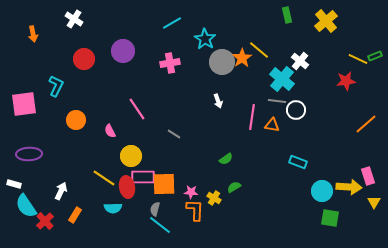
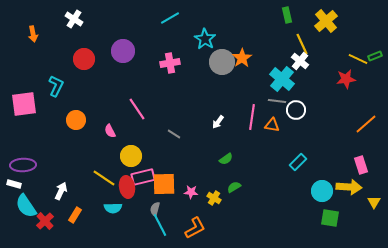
cyan line at (172, 23): moved 2 px left, 5 px up
yellow line at (259, 50): moved 43 px right, 6 px up; rotated 25 degrees clockwise
red star at (346, 81): moved 2 px up
white arrow at (218, 101): moved 21 px down; rotated 56 degrees clockwise
purple ellipse at (29, 154): moved 6 px left, 11 px down
cyan rectangle at (298, 162): rotated 66 degrees counterclockwise
pink rectangle at (368, 176): moved 7 px left, 11 px up
pink rectangle at (143, 177): rotated 15 degrees counterclockwise
orange L-shape at (195, 210): moved 18 px down; rotated 60 degrees clockwise
cyan line at (160, 225): rotated 25 degrees clockwise
